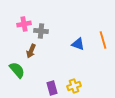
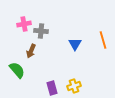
blue triangle: moved 3 px left; rotated 40 degrees clockwise
